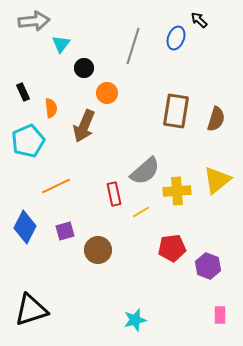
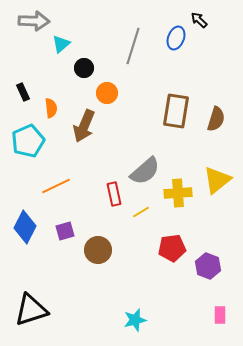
gray arrow: rotated 8 degrees clockwise
cyan triangle: rotated 12 degrees clockwise
yellow cross: moved 1 px right, 2 px down
